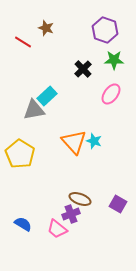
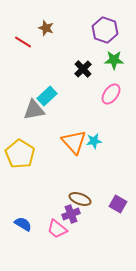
cyan star: rotated 28 degrees counterclockwise
